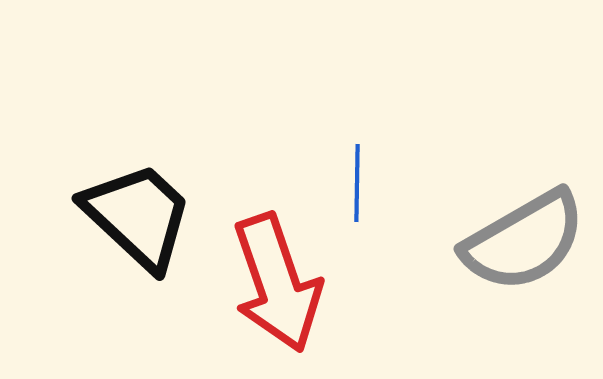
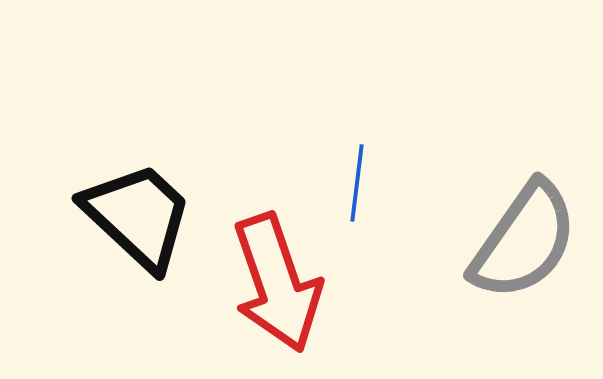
blue line: rotated 6 degrees clockwise
gray semicircle: rotated 25 degrees counterclockwise
